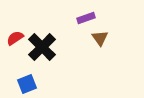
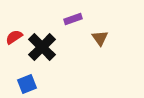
purple rectangle: moved 13 px left, 1 px down
red semicircle: moved 1 px left, 1 px up
